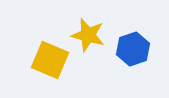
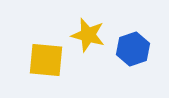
yellow square: moved 4 px left; rotated 18 degrees counterclockwise
